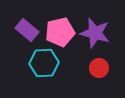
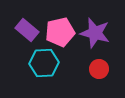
red circle: moved 1 px down
